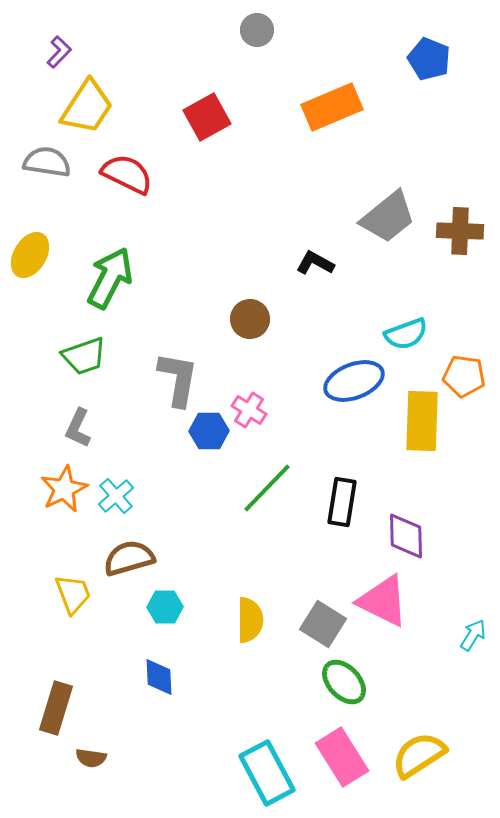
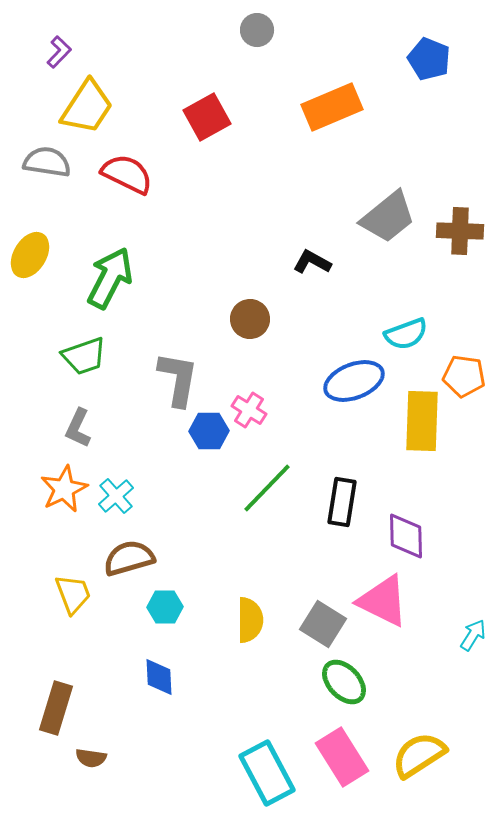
black L-shape at (315, 263): moved 3 px left, 1 px up
